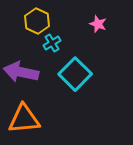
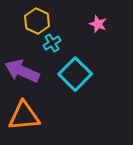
purple arrow: moved 1 px right, 1 px up; rotated 12 degrees clockwise
orange triangle: moved 3 px up
